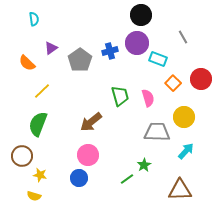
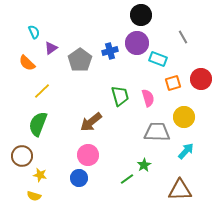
cyan semicircle: moved 13 px down; rotated 16 degrees counterclockwise
orange square: rotated 28 degrees clockwise
